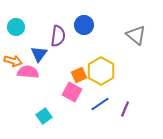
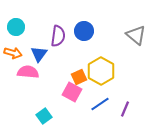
blue circle: moved 6 px down
orange arrow: moved 8 px up
orange square: moved 2 px down
